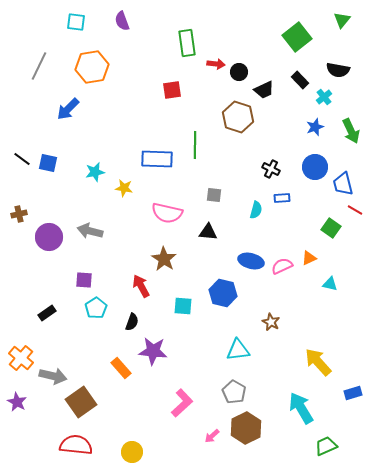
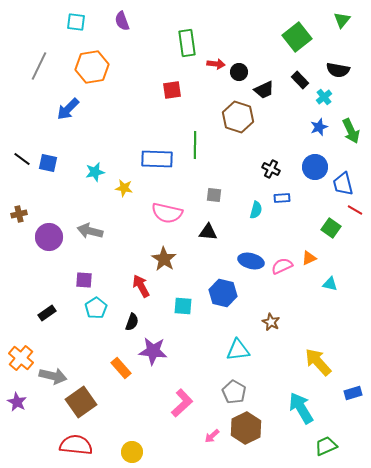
blue star at (315, 127): moved 4 px right
